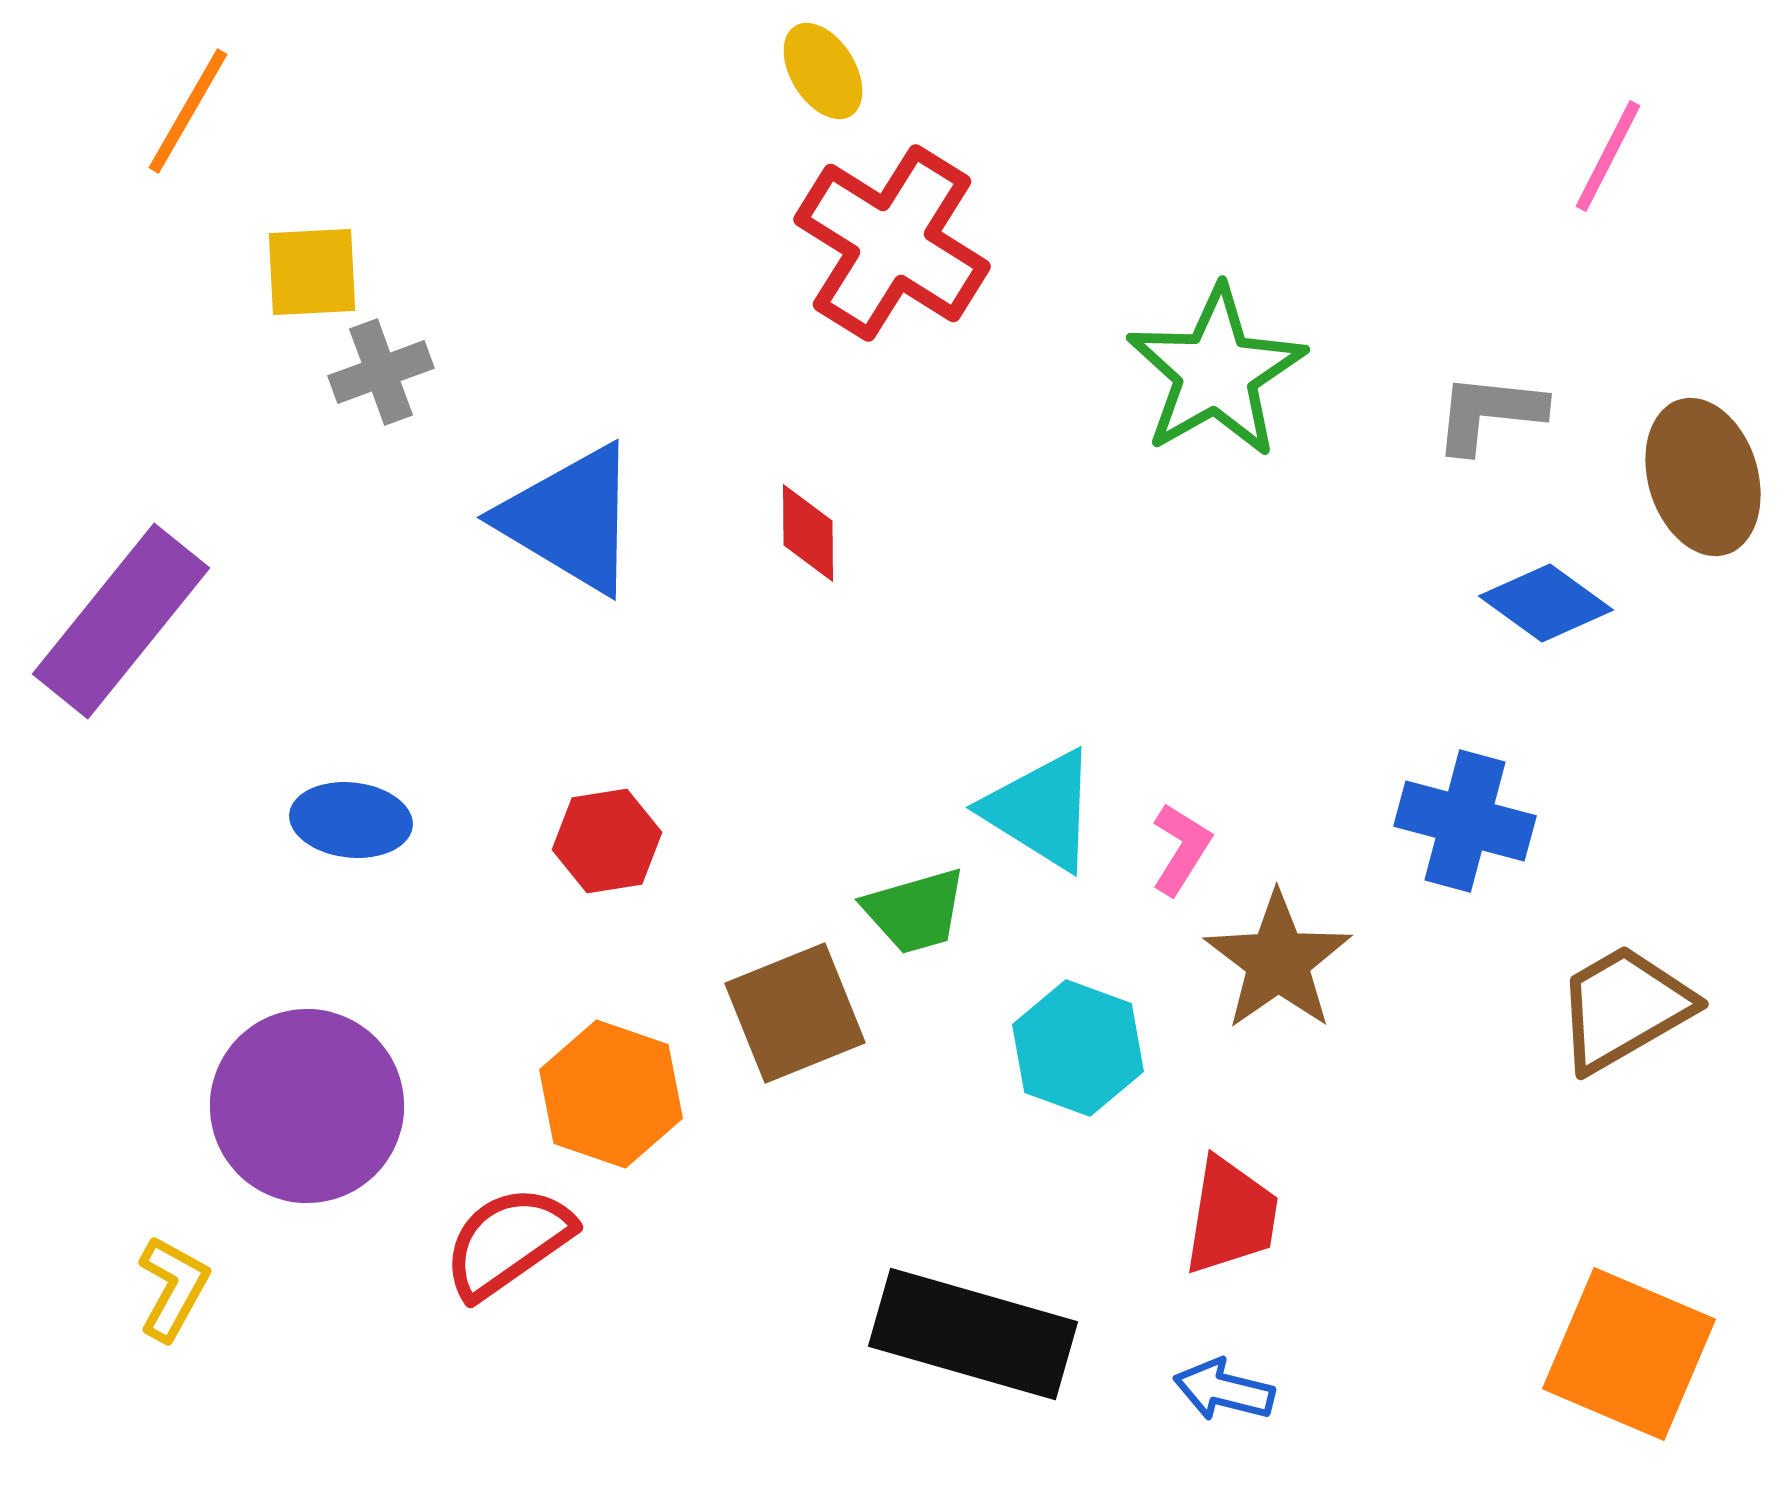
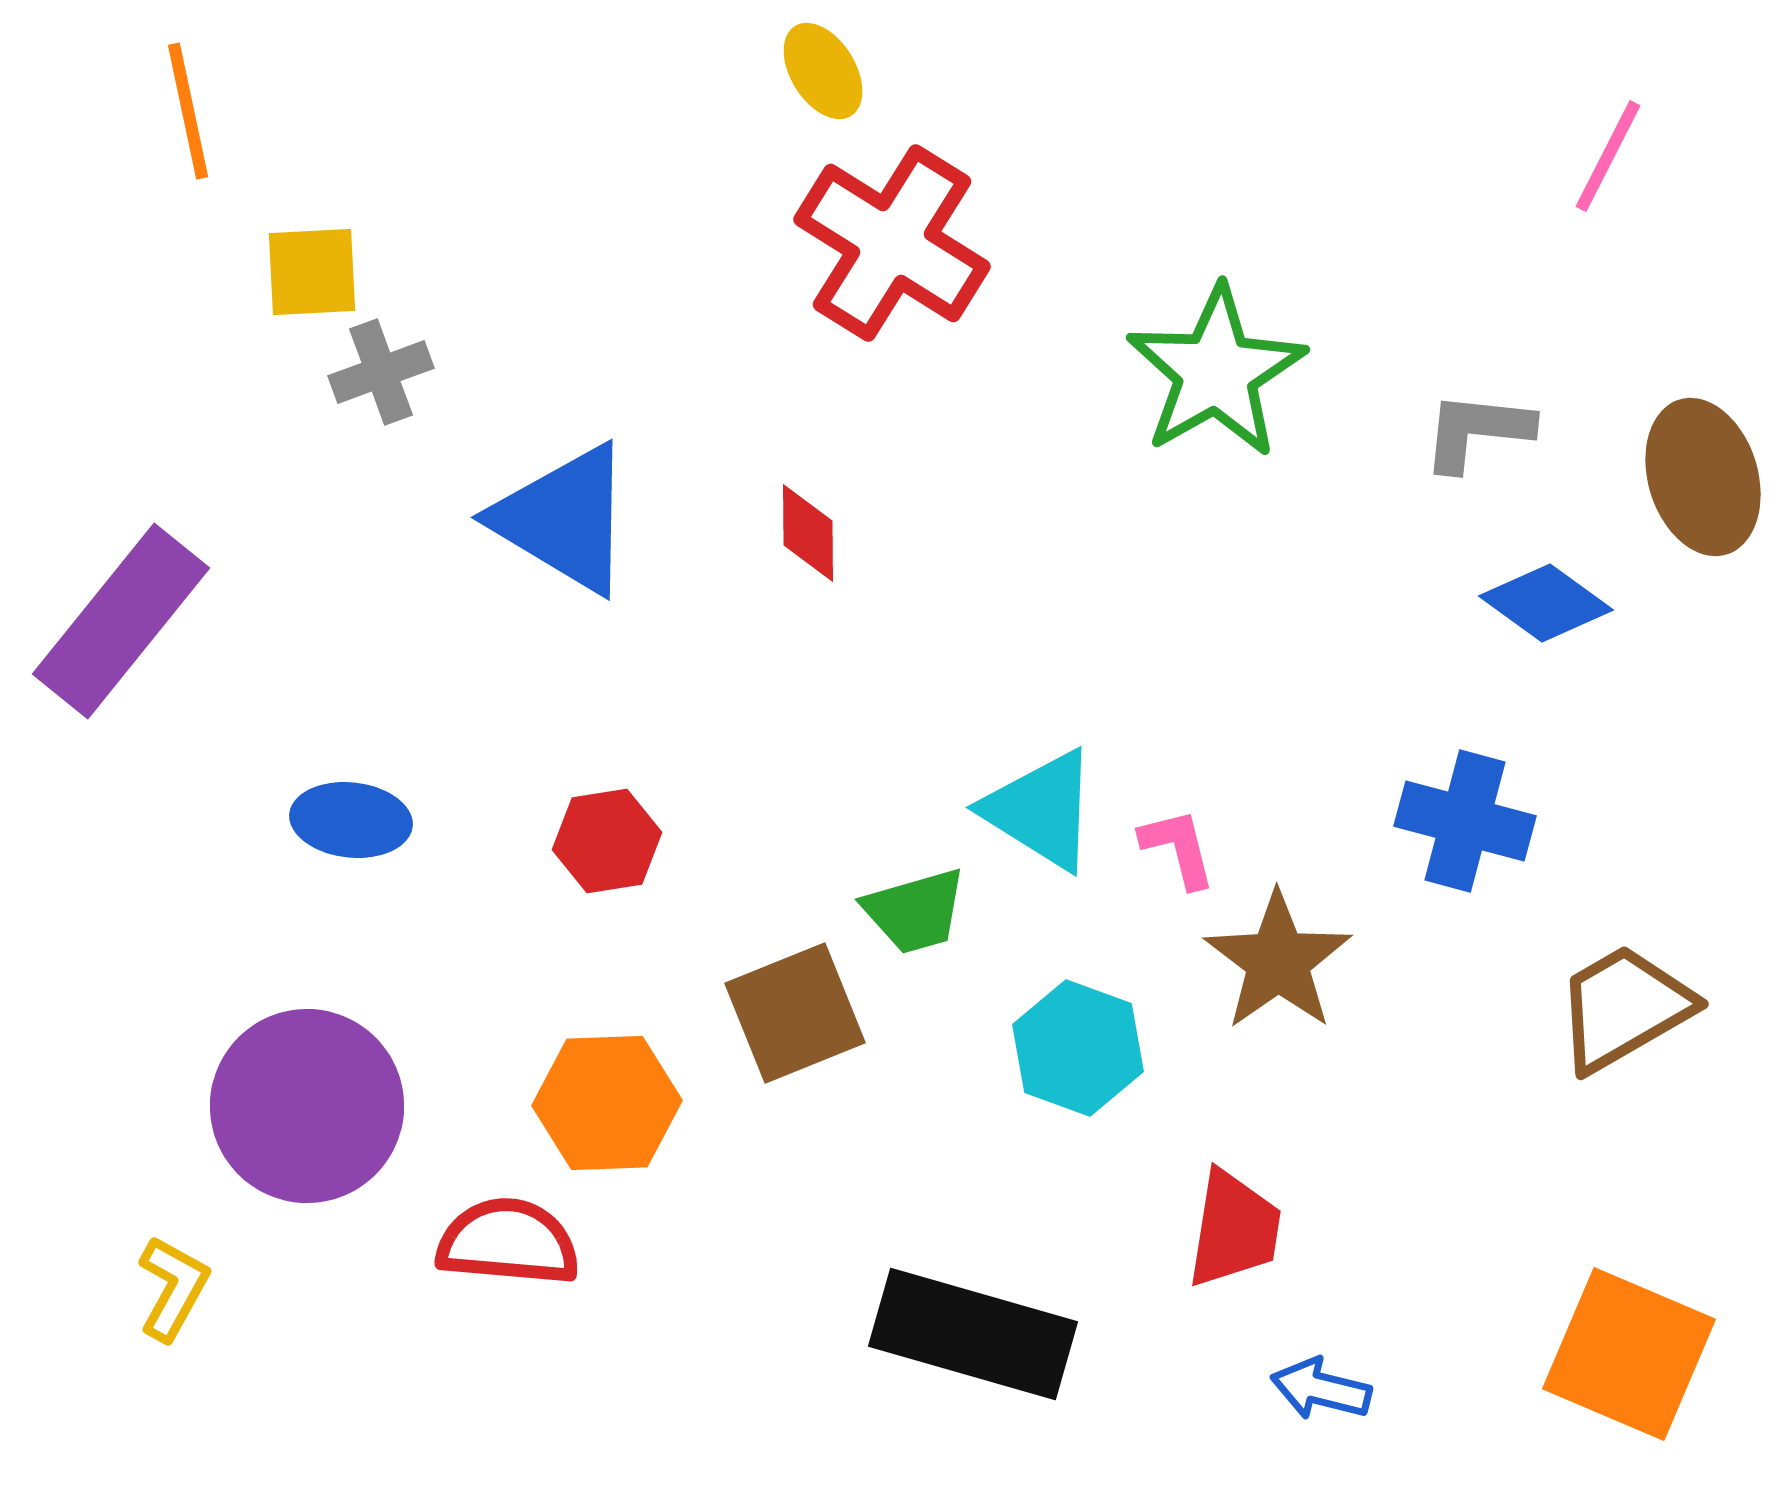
orange line: rotated 42 degrees counterclockwise
gray L-shape: moved 12 px left, 18 px down
blue triangle: moved 6 px left
pink L-shape: moved 3 px left, 1 px up; rotated 46 degrees counterclockwise
orange hexagon: moved 4 px left, 9 px down; rotated 21 degrees counterclockwise
red trapezoid: moved 3 px right, 13 px down
red semicircle: rotated 40 degrees clockwise
blue arrow: moved 97 px right, 1 px up
